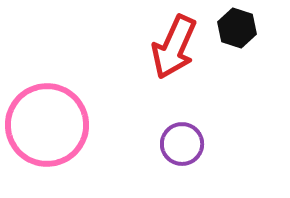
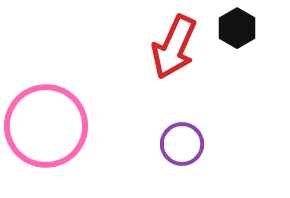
black hexagon: rotated 12 degrees clockwise
pink circle: moved 1 px left, 1 px down
